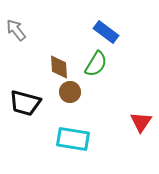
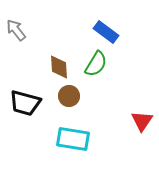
brown circle: moved 1 px left, 4 px down
red triangle: moved 1 px right, 1 px up
